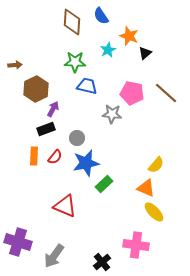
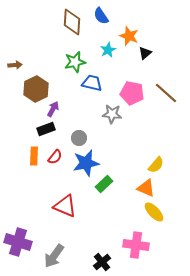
green star: rotated 15 degrees counterclockwise
blue trapezoid: moved 5 px right, 3 px up
gray circle: moved 2 px right
